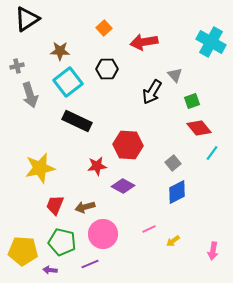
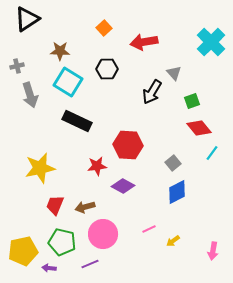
cyan cross: rotated 16 degrees clockwise
gray triangle: moved 1 px left, 2 px up
cyan square: rotated 20 degrees counterclockwise
yellow pentagon: rotated 16 degrees counterclockwise
purple arrow: moved 1 px left, 2 px up
